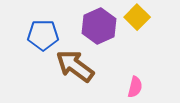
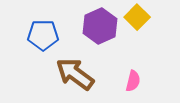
purple hexagon: moved 1 px right
brown arrow: moved 8 px down
pink semicircle: moved 2 px left, 6 px up
